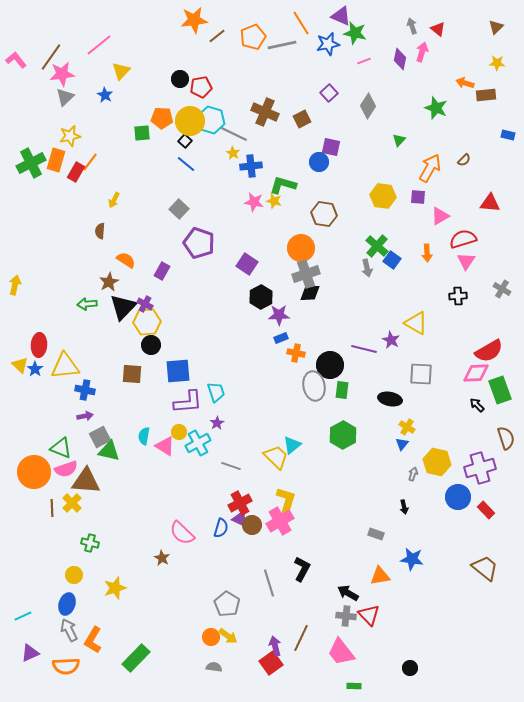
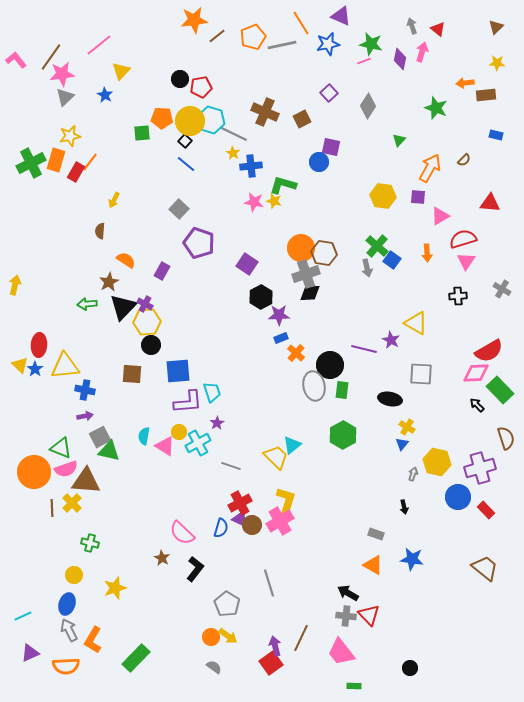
green star at (355, 33): moved 16 px right, 11 px down
orange arrow at (465, 83): rotated 24 degrees counterclockwise
blue rectangle at (508, 135): moved 12 px left
brown hexagon at (324, 214): moved 39 px down
orange cross at (296, 353): rotated 30 degrees clockwise
green rectangle at (500, 390): rotated 24 degrees counterclockwise
cyan trapezoid at (216, 392): moved 4 px left
black L-shape at (302, 569): moved 107 px left; rotated 10 degrees clockwise
orange triangle at (380, 576): moved 7 px left, 11 px up; rotated 40 degrees clockwise
gray semicircle at (214, 667): rotated 28 degrees clockwise
